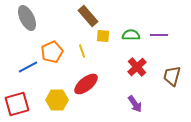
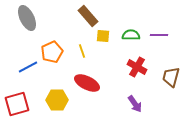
red cross: rotated 18 degrees counterclockwise
brown trapezoid: moved 1 px left, 1 px down
red ellipse: moved 1 px right, 1 px up; rotated 65 degrees clockwise
